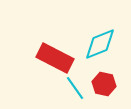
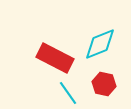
cyan line: moved 7 px left, 5 px down
